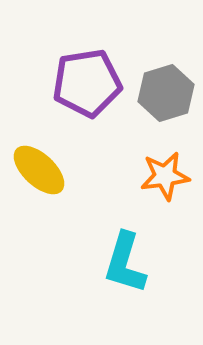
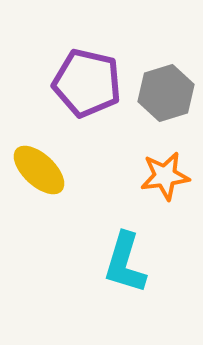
purple pentagon: rotated 22 degrees clockwise
